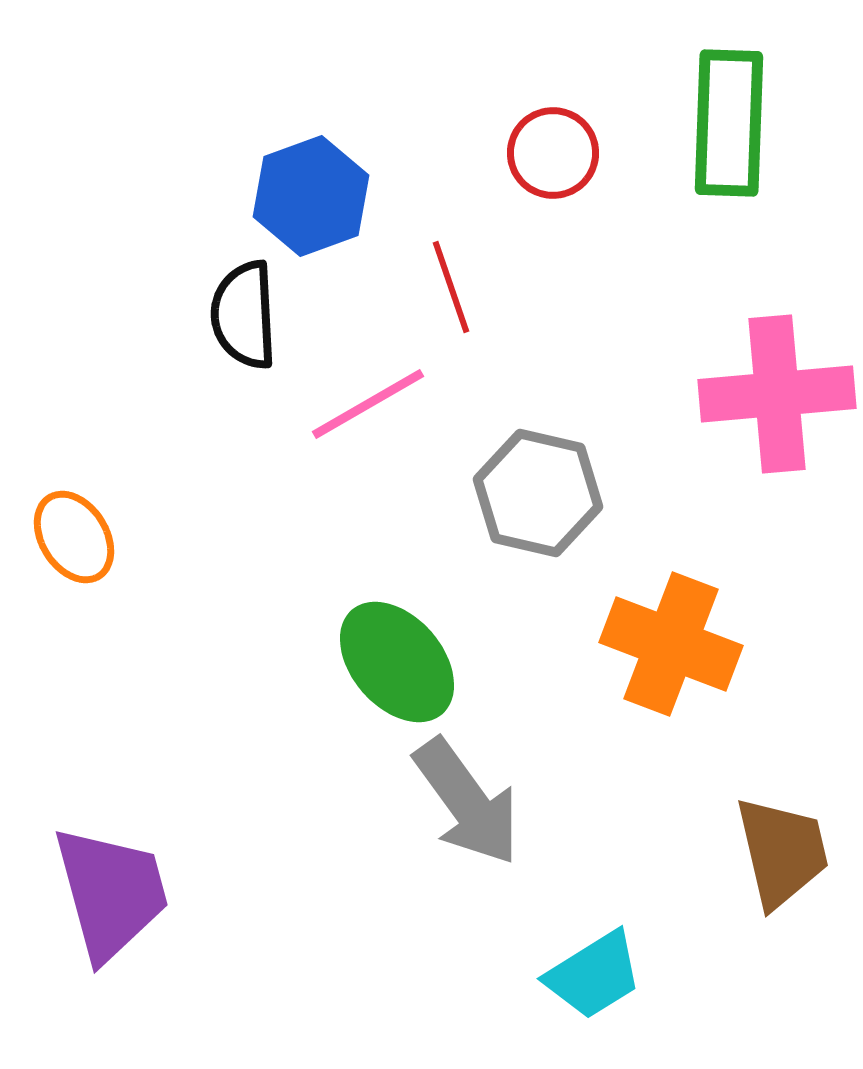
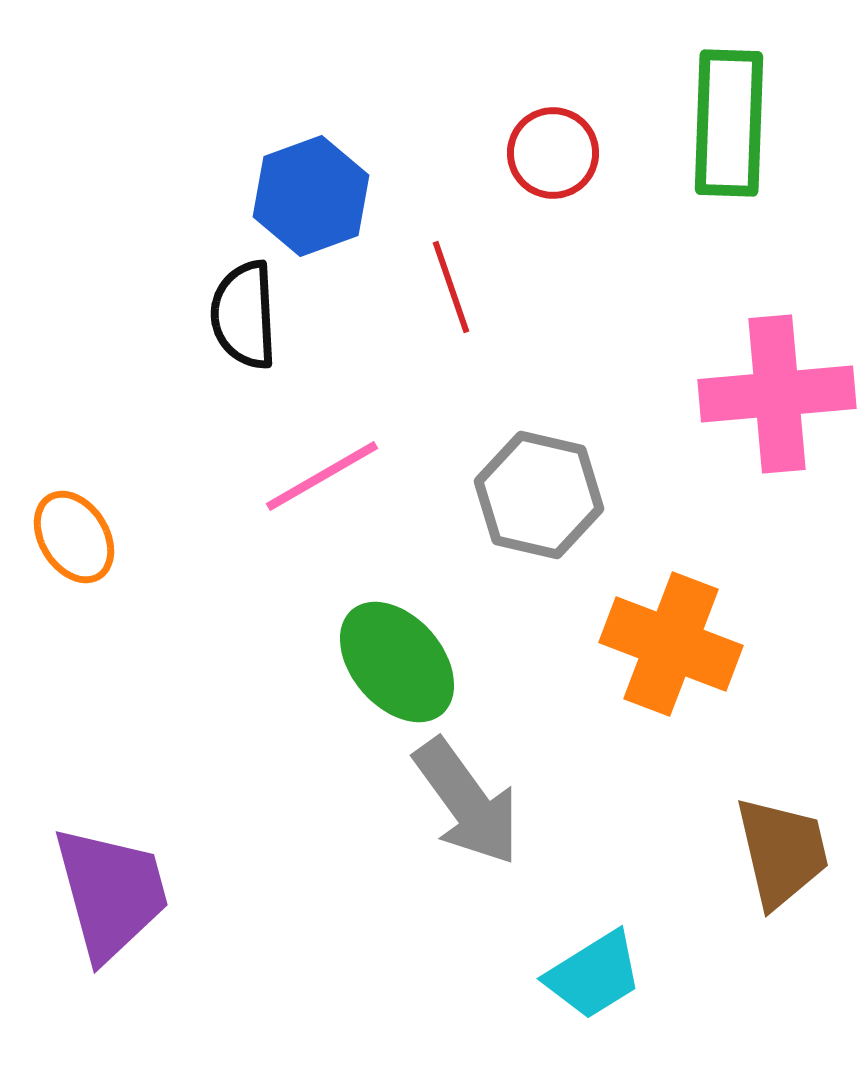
pink line: moved 46 px left, 72 px down
gray hexagon: moved 1 px right, 2 px down
